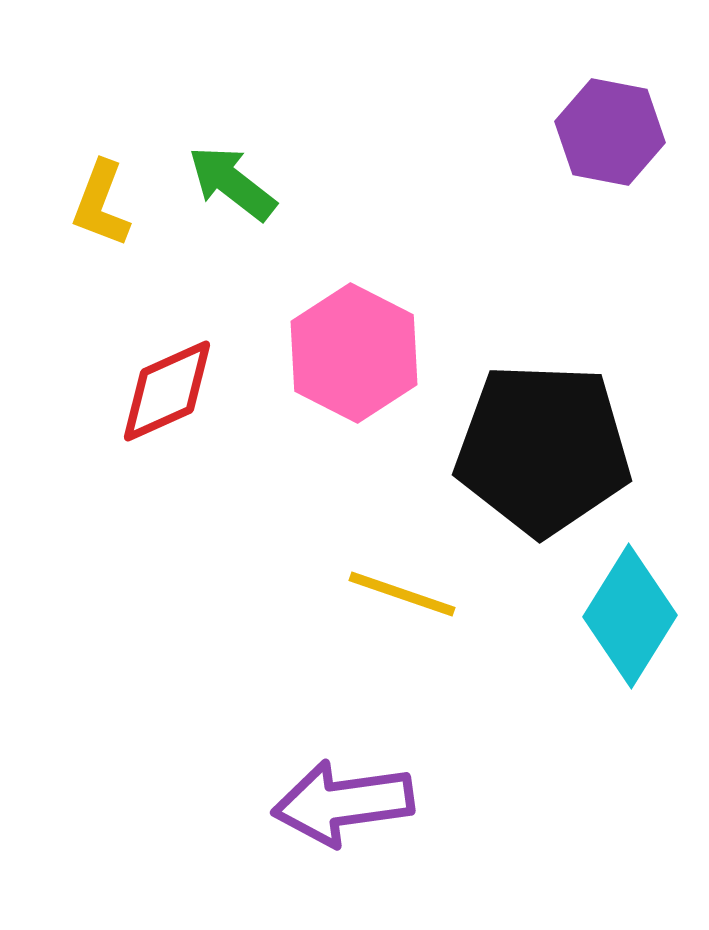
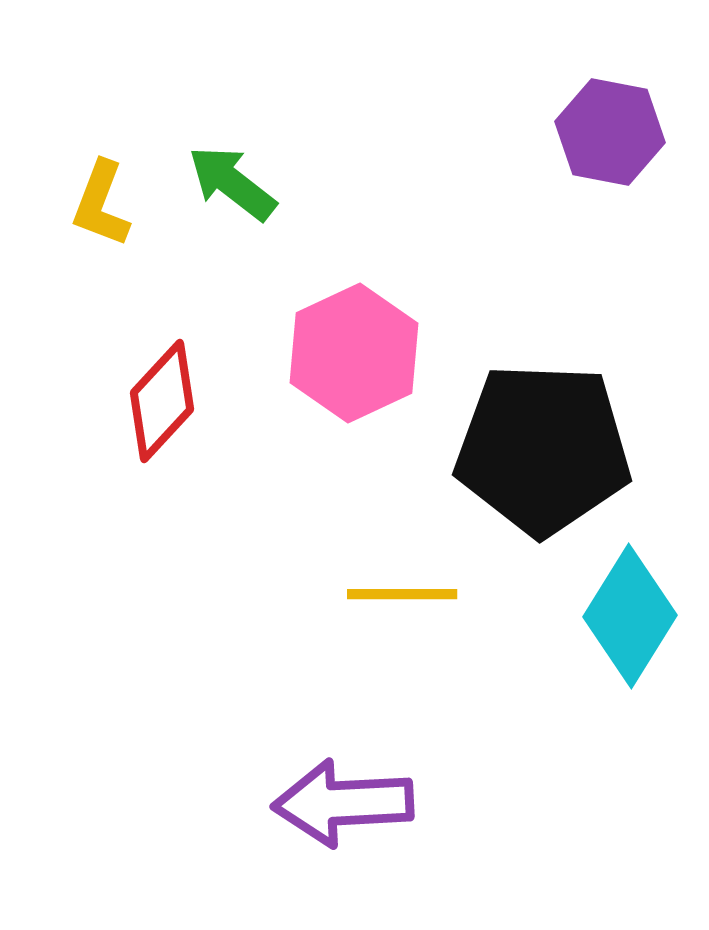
pink hexagon: rotated 8 degrees clockwise
red diamond: moved 5 px left, 10 px down; rotated 23 degrees counterclockwise
yellow line: rotated 19 degrees counterclockwise
purple arrow: rotated 5 degrees clockwise
